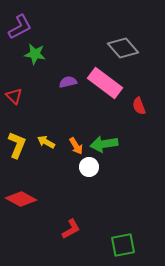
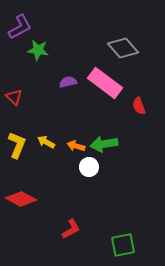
green star: moved 3 px right, 4 px up
red triangle: moved 1 px down
orange arrow: rotated 138 degrees clockwise
